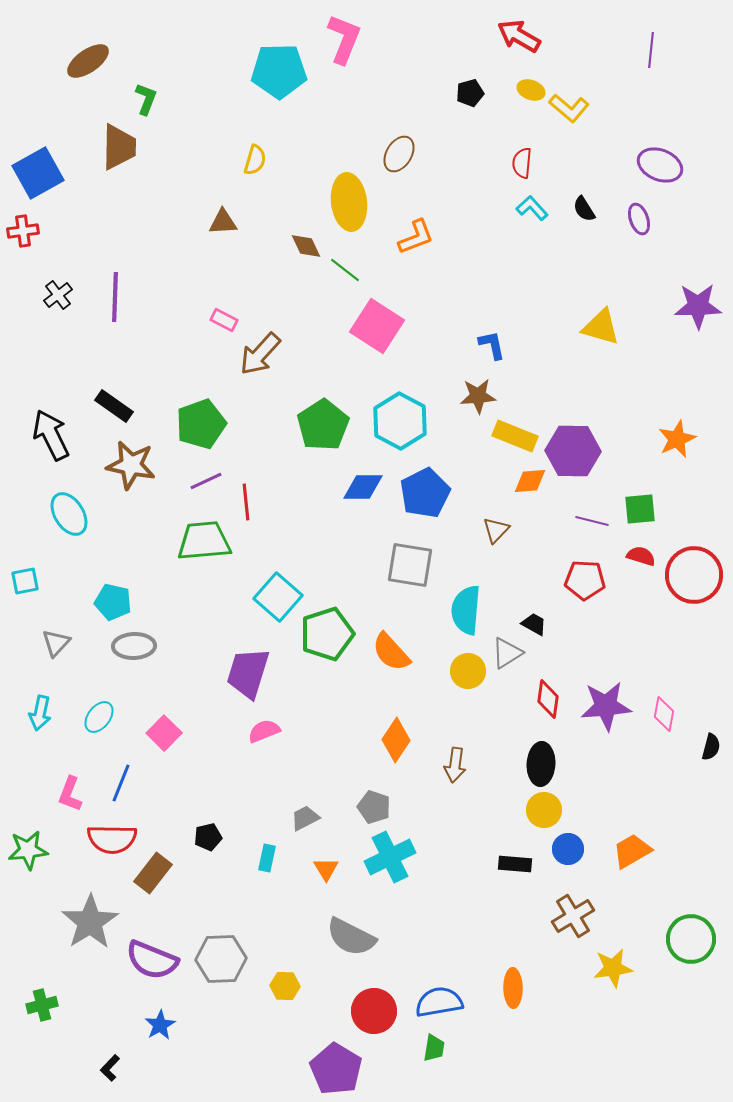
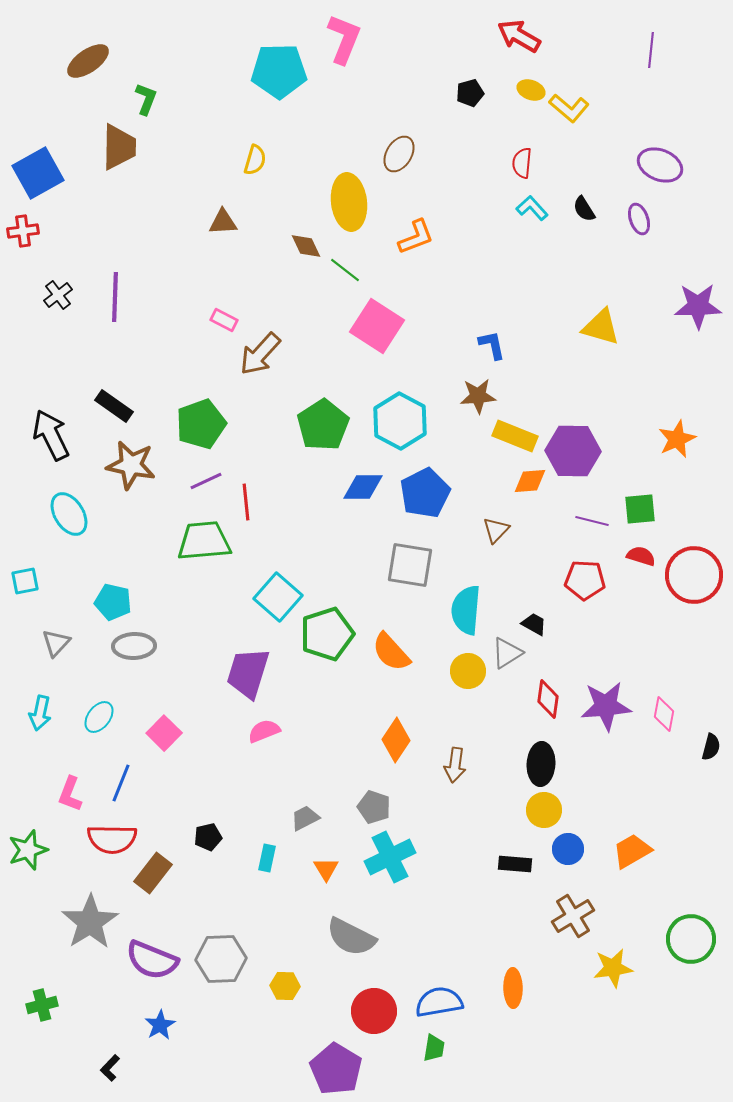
green star at (28, 850): rotated 12 degrees counterclockwise
